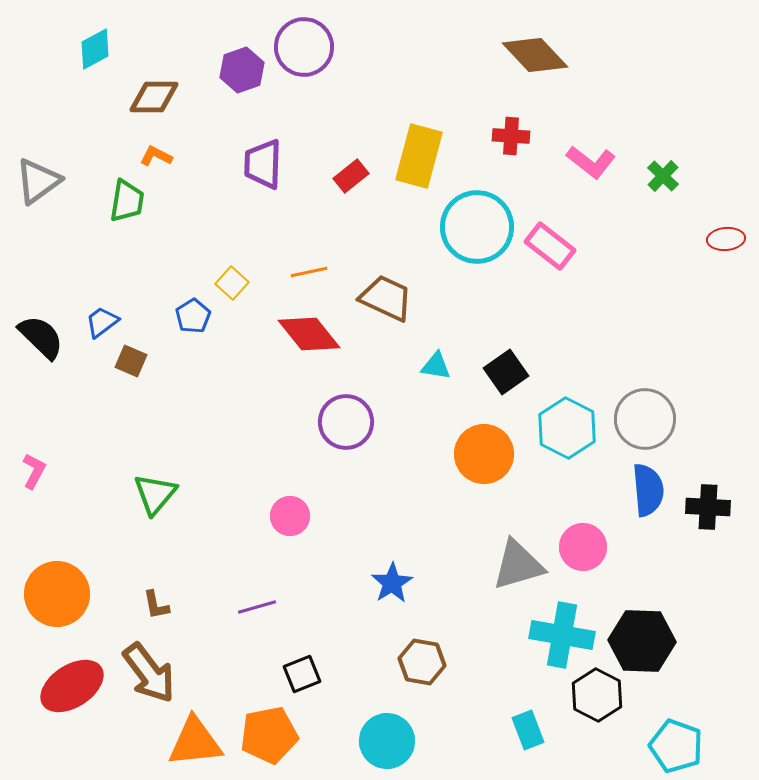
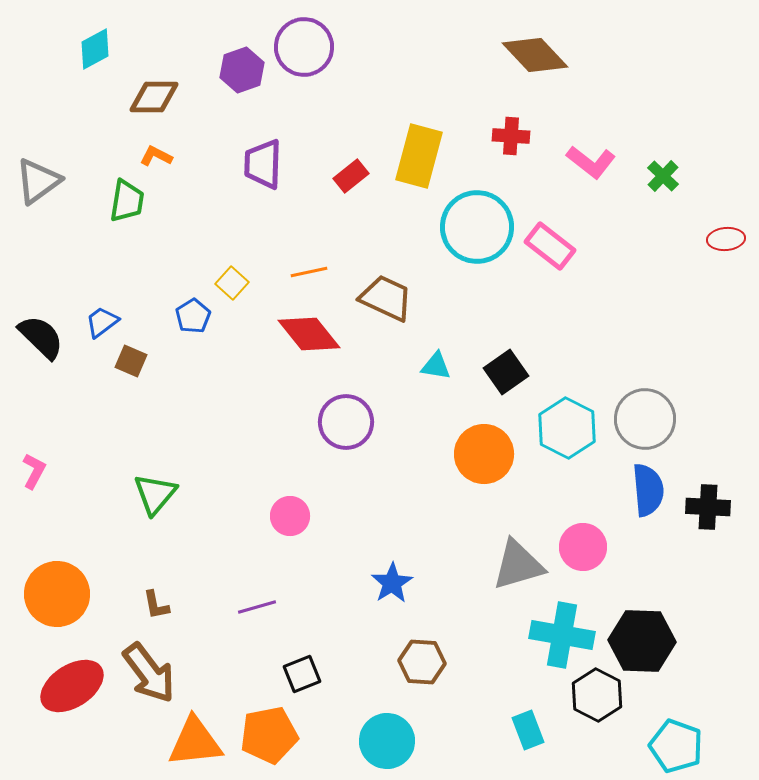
brown hexagon at (422, 662): rotated 6 degrees counterclockwise
